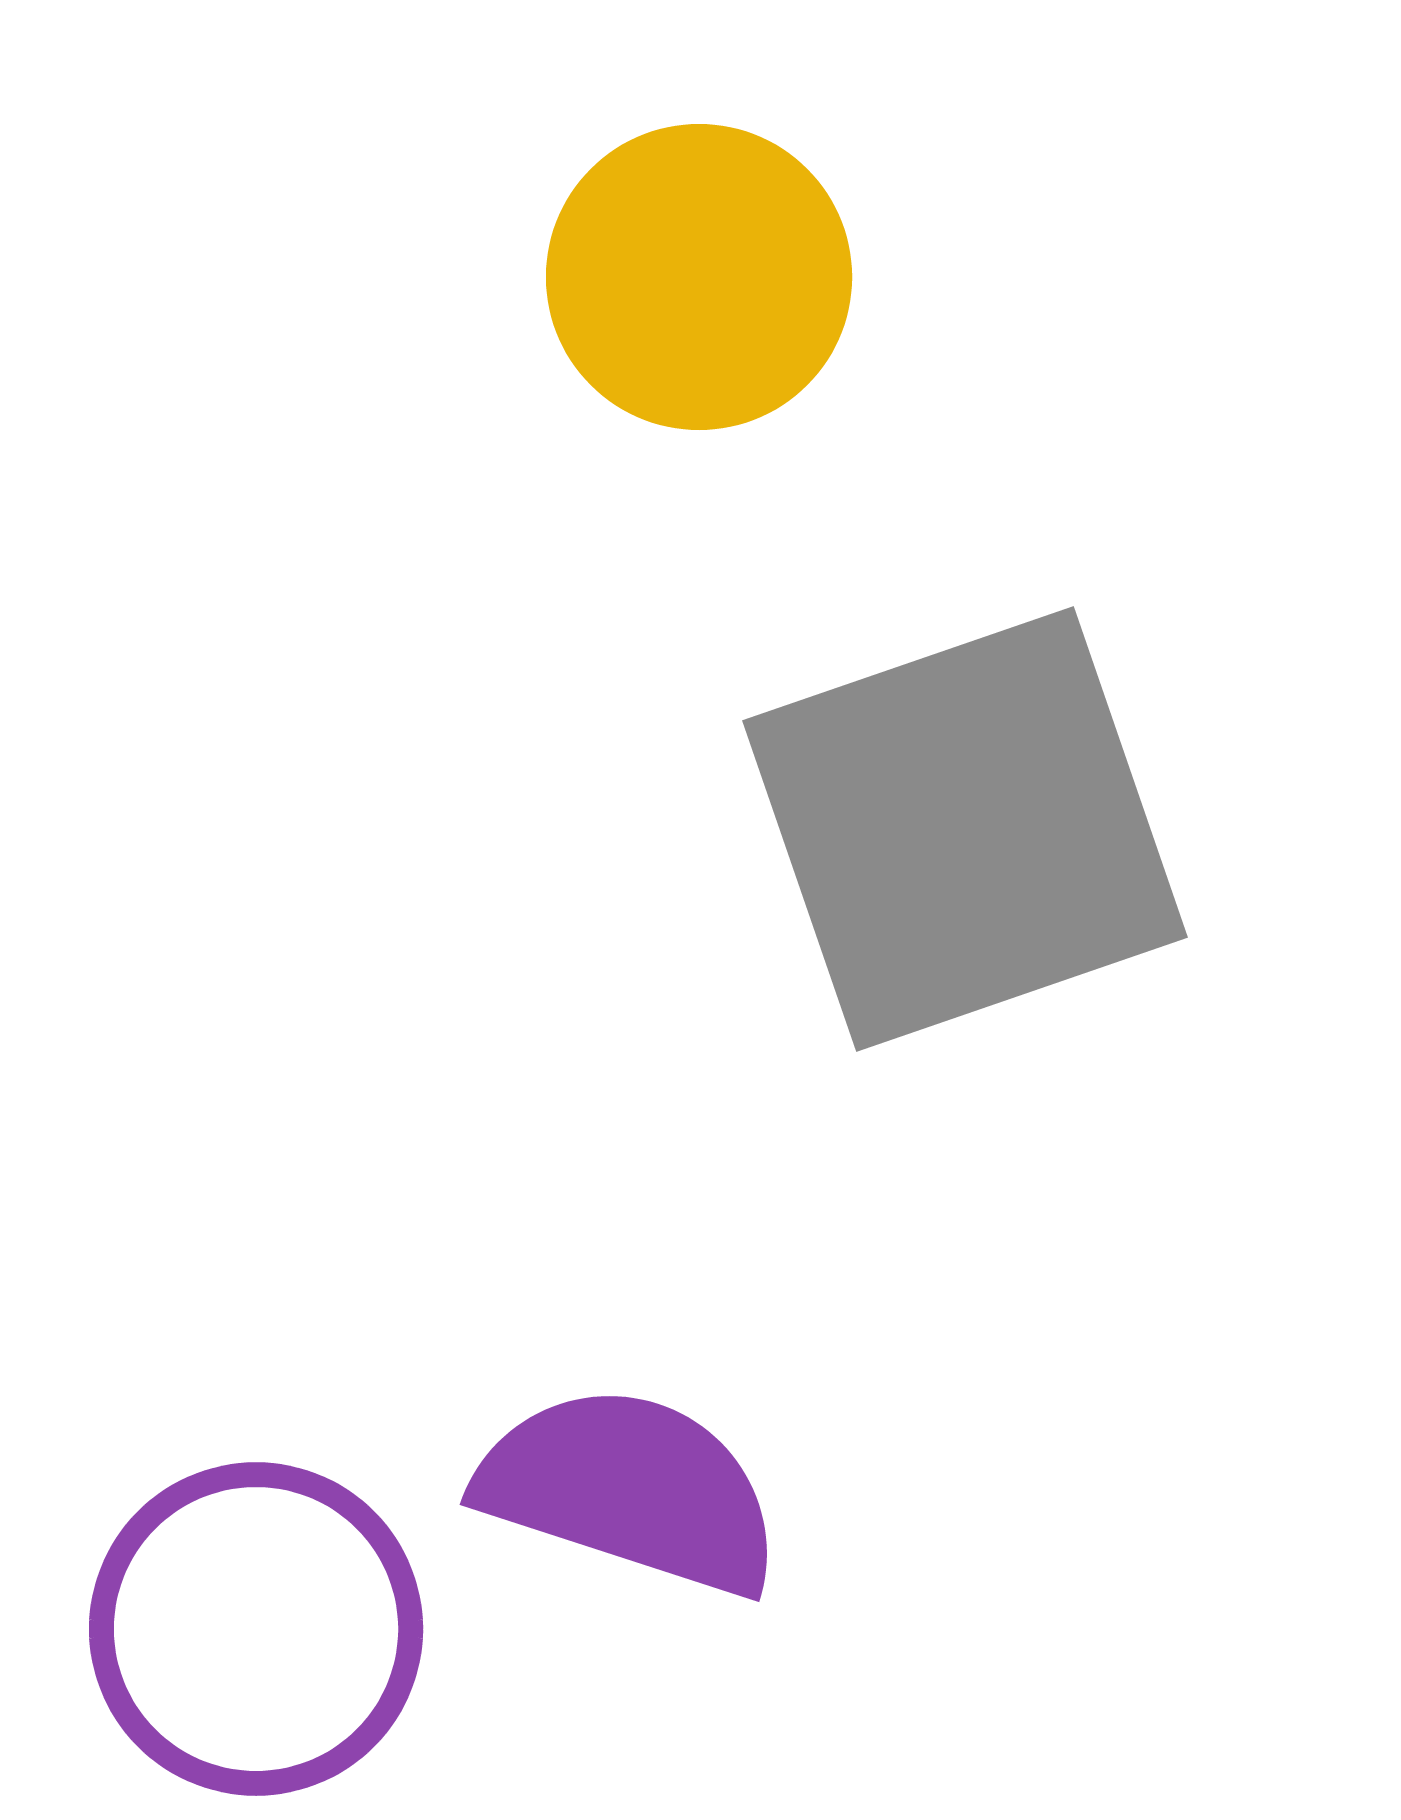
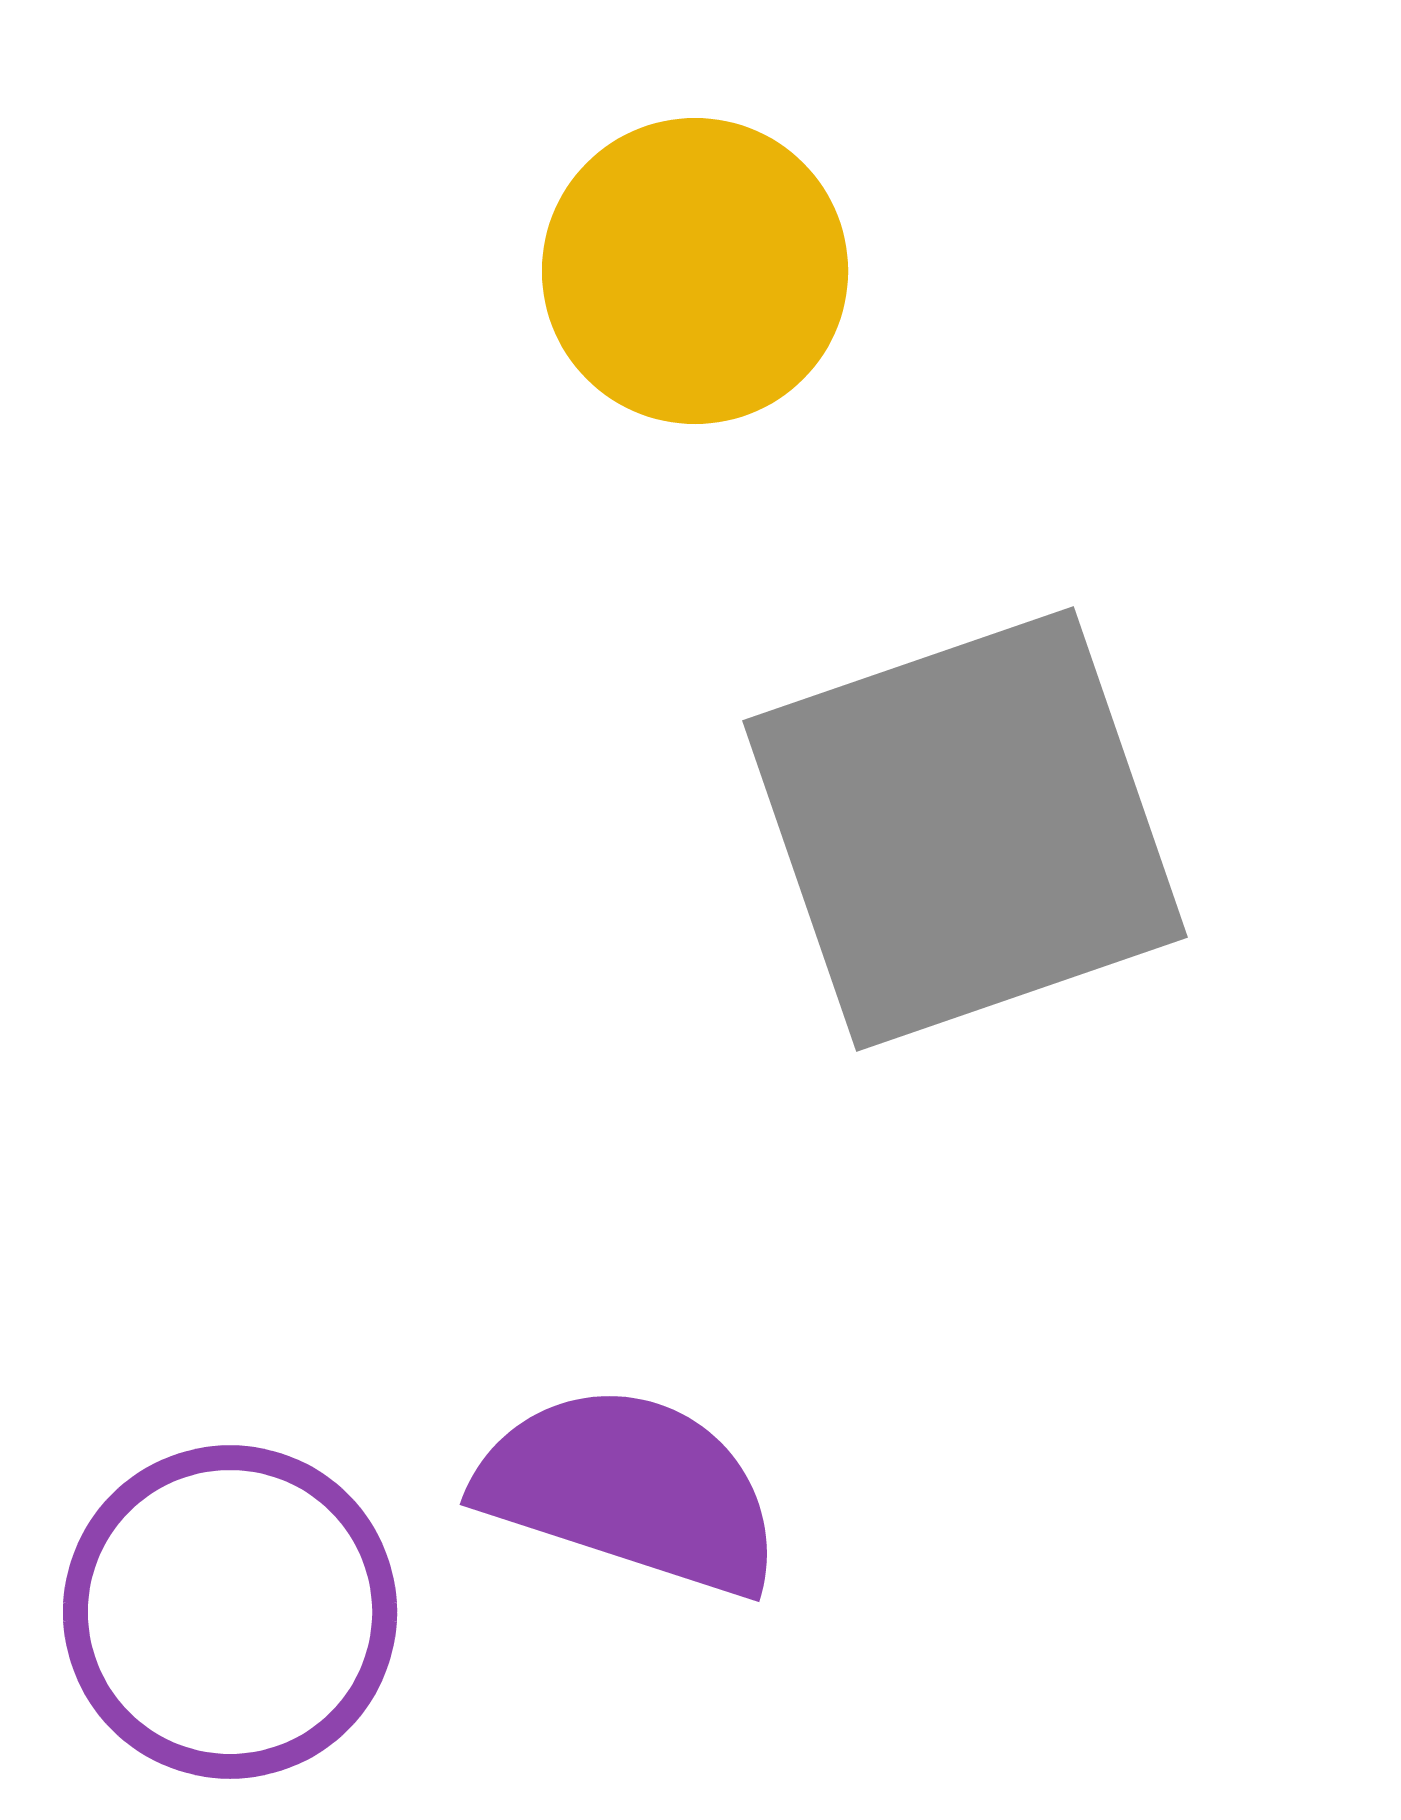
yellow circle: moved 4 px left, 6 px up
purple circle: moved 26 px left, 17 px up
